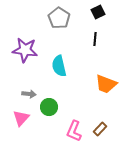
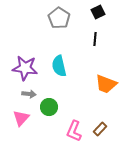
purple star: moved 18 px down
